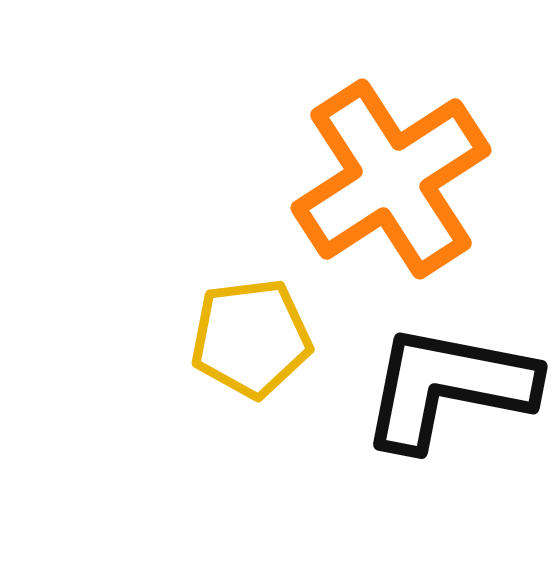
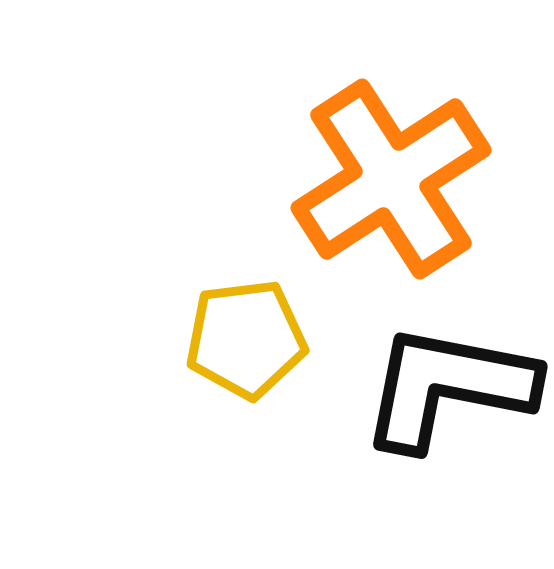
yellow pentagon: moved 5 px left, 1 px down
